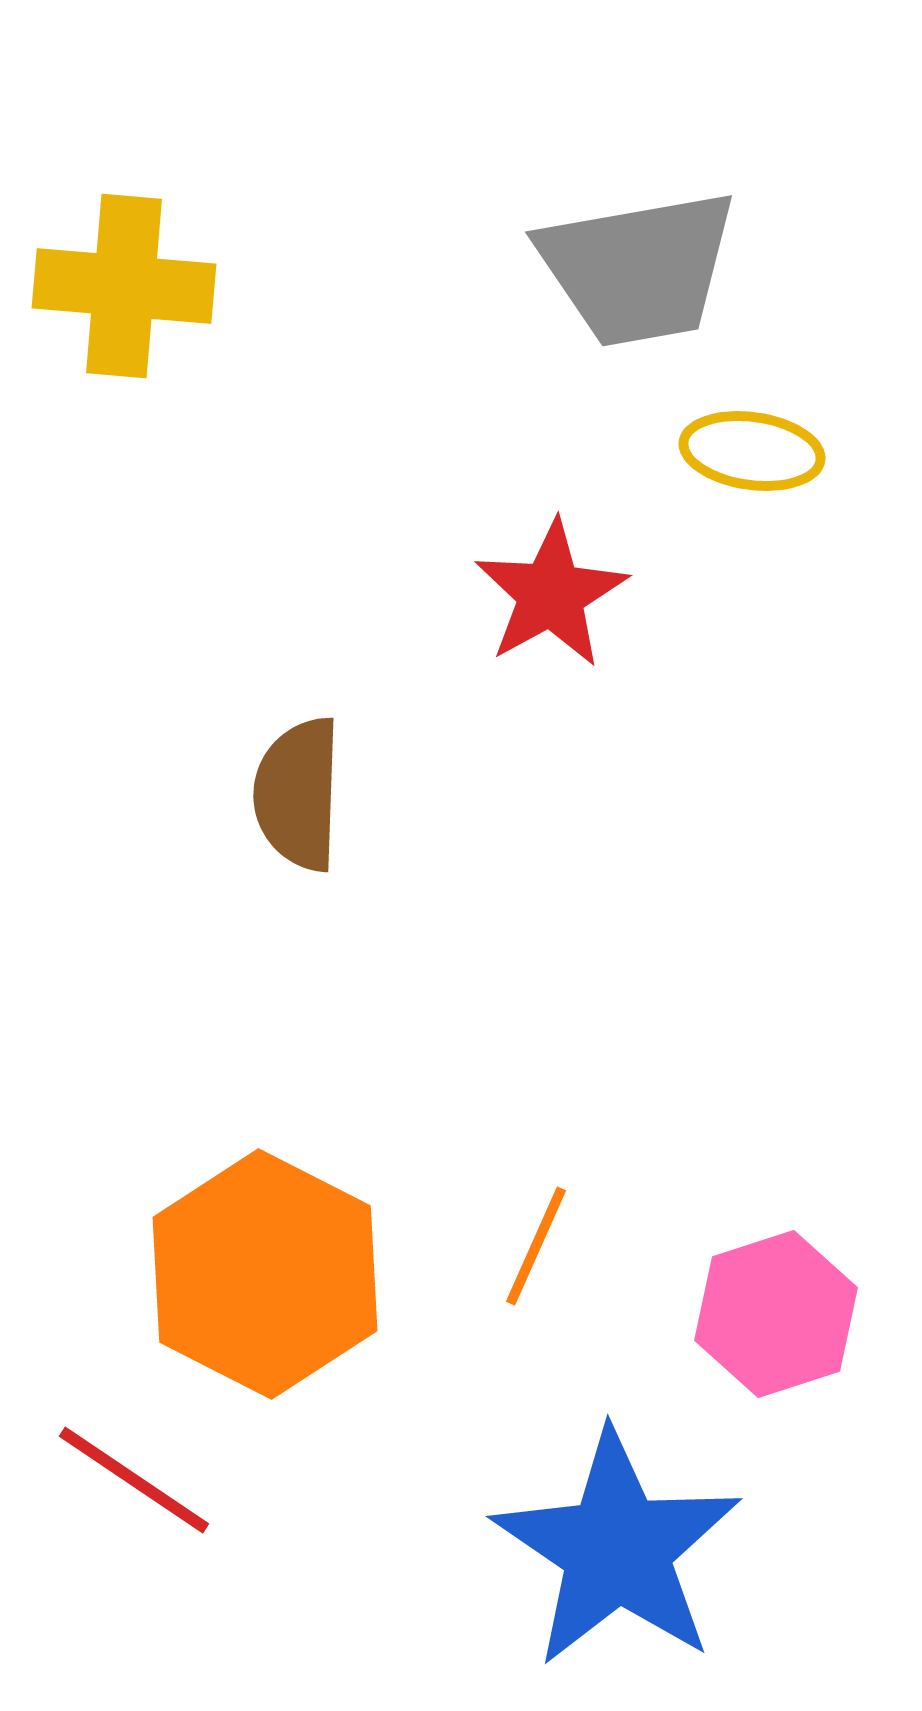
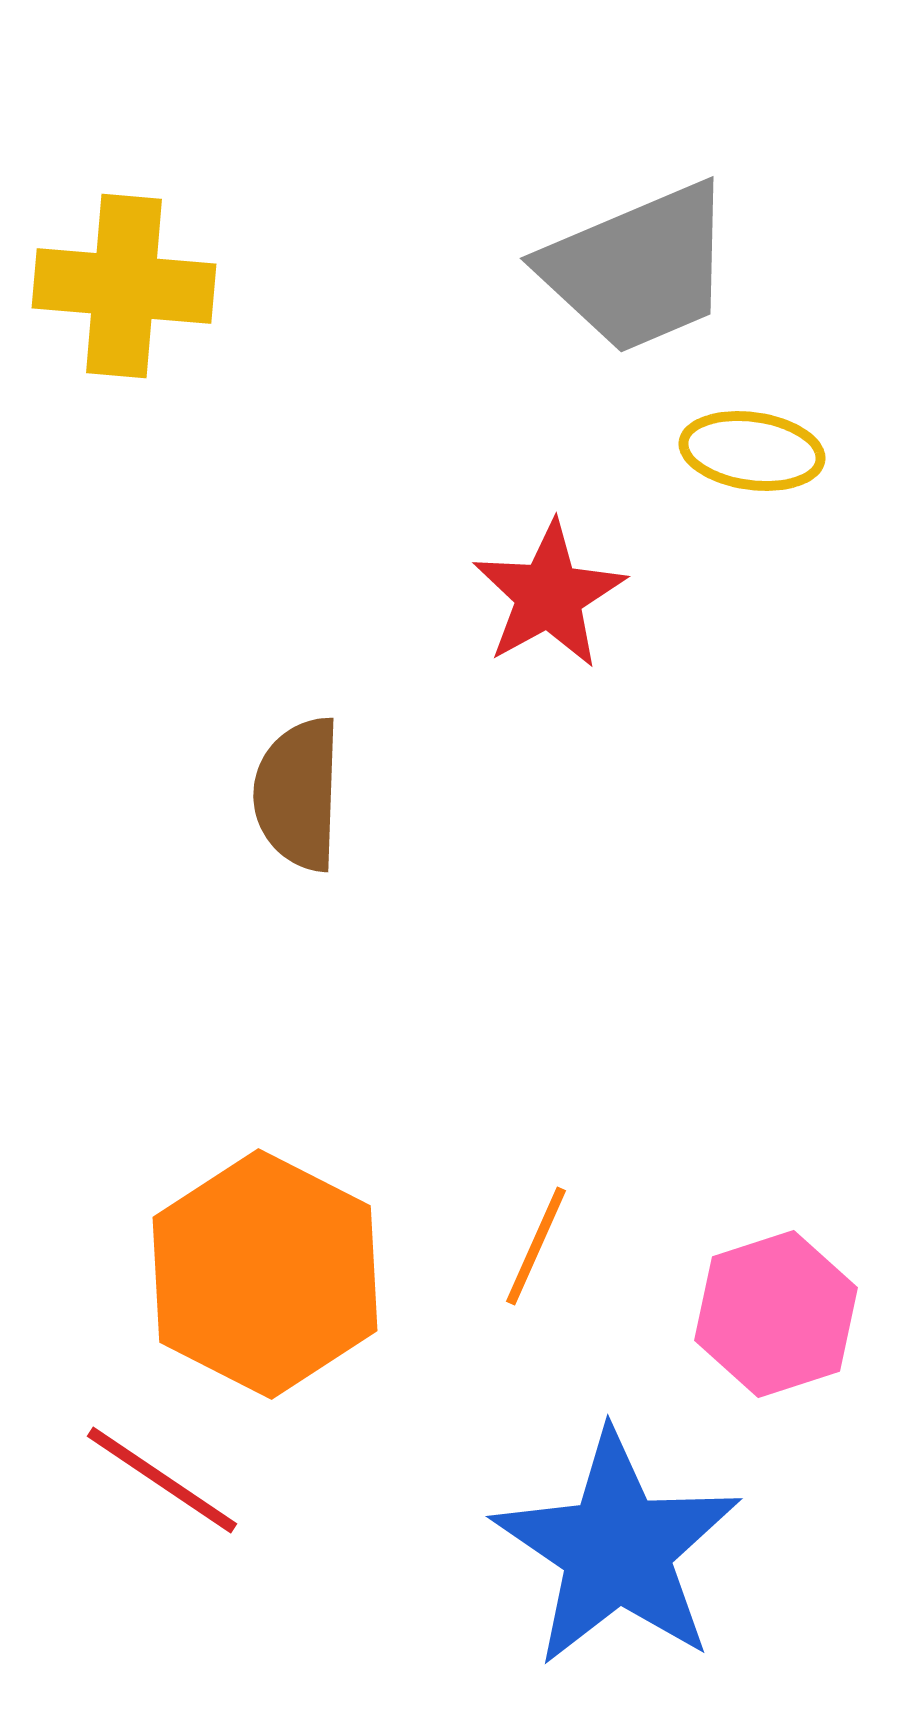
gray trapezoid: rotated 13 degrees counterclockwise
red star: moved 2 px left, 1 px down
red line: moved 28 px right
